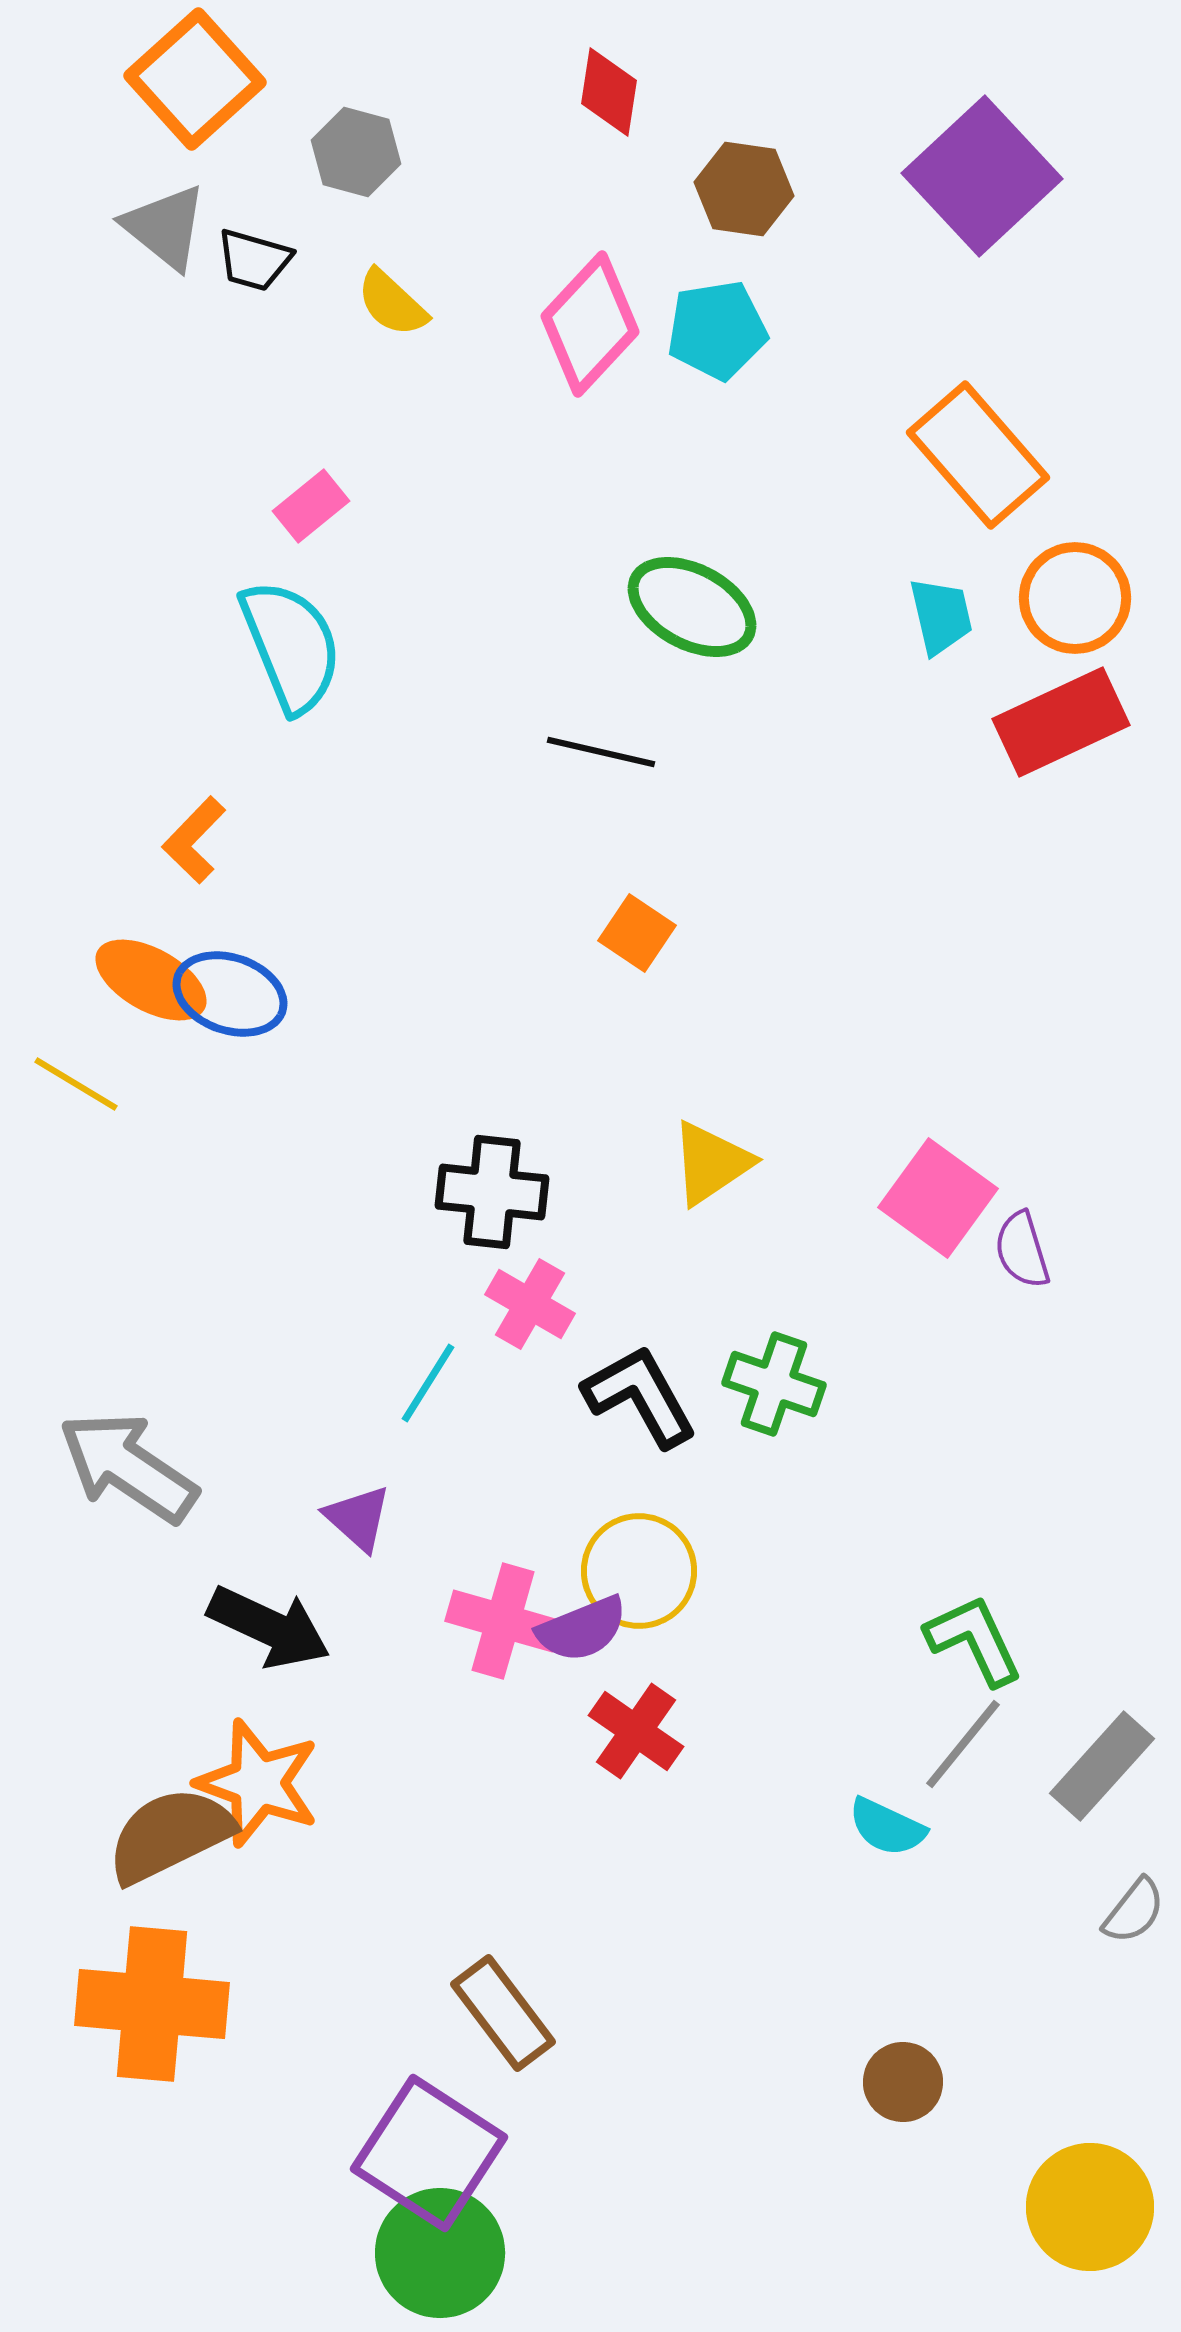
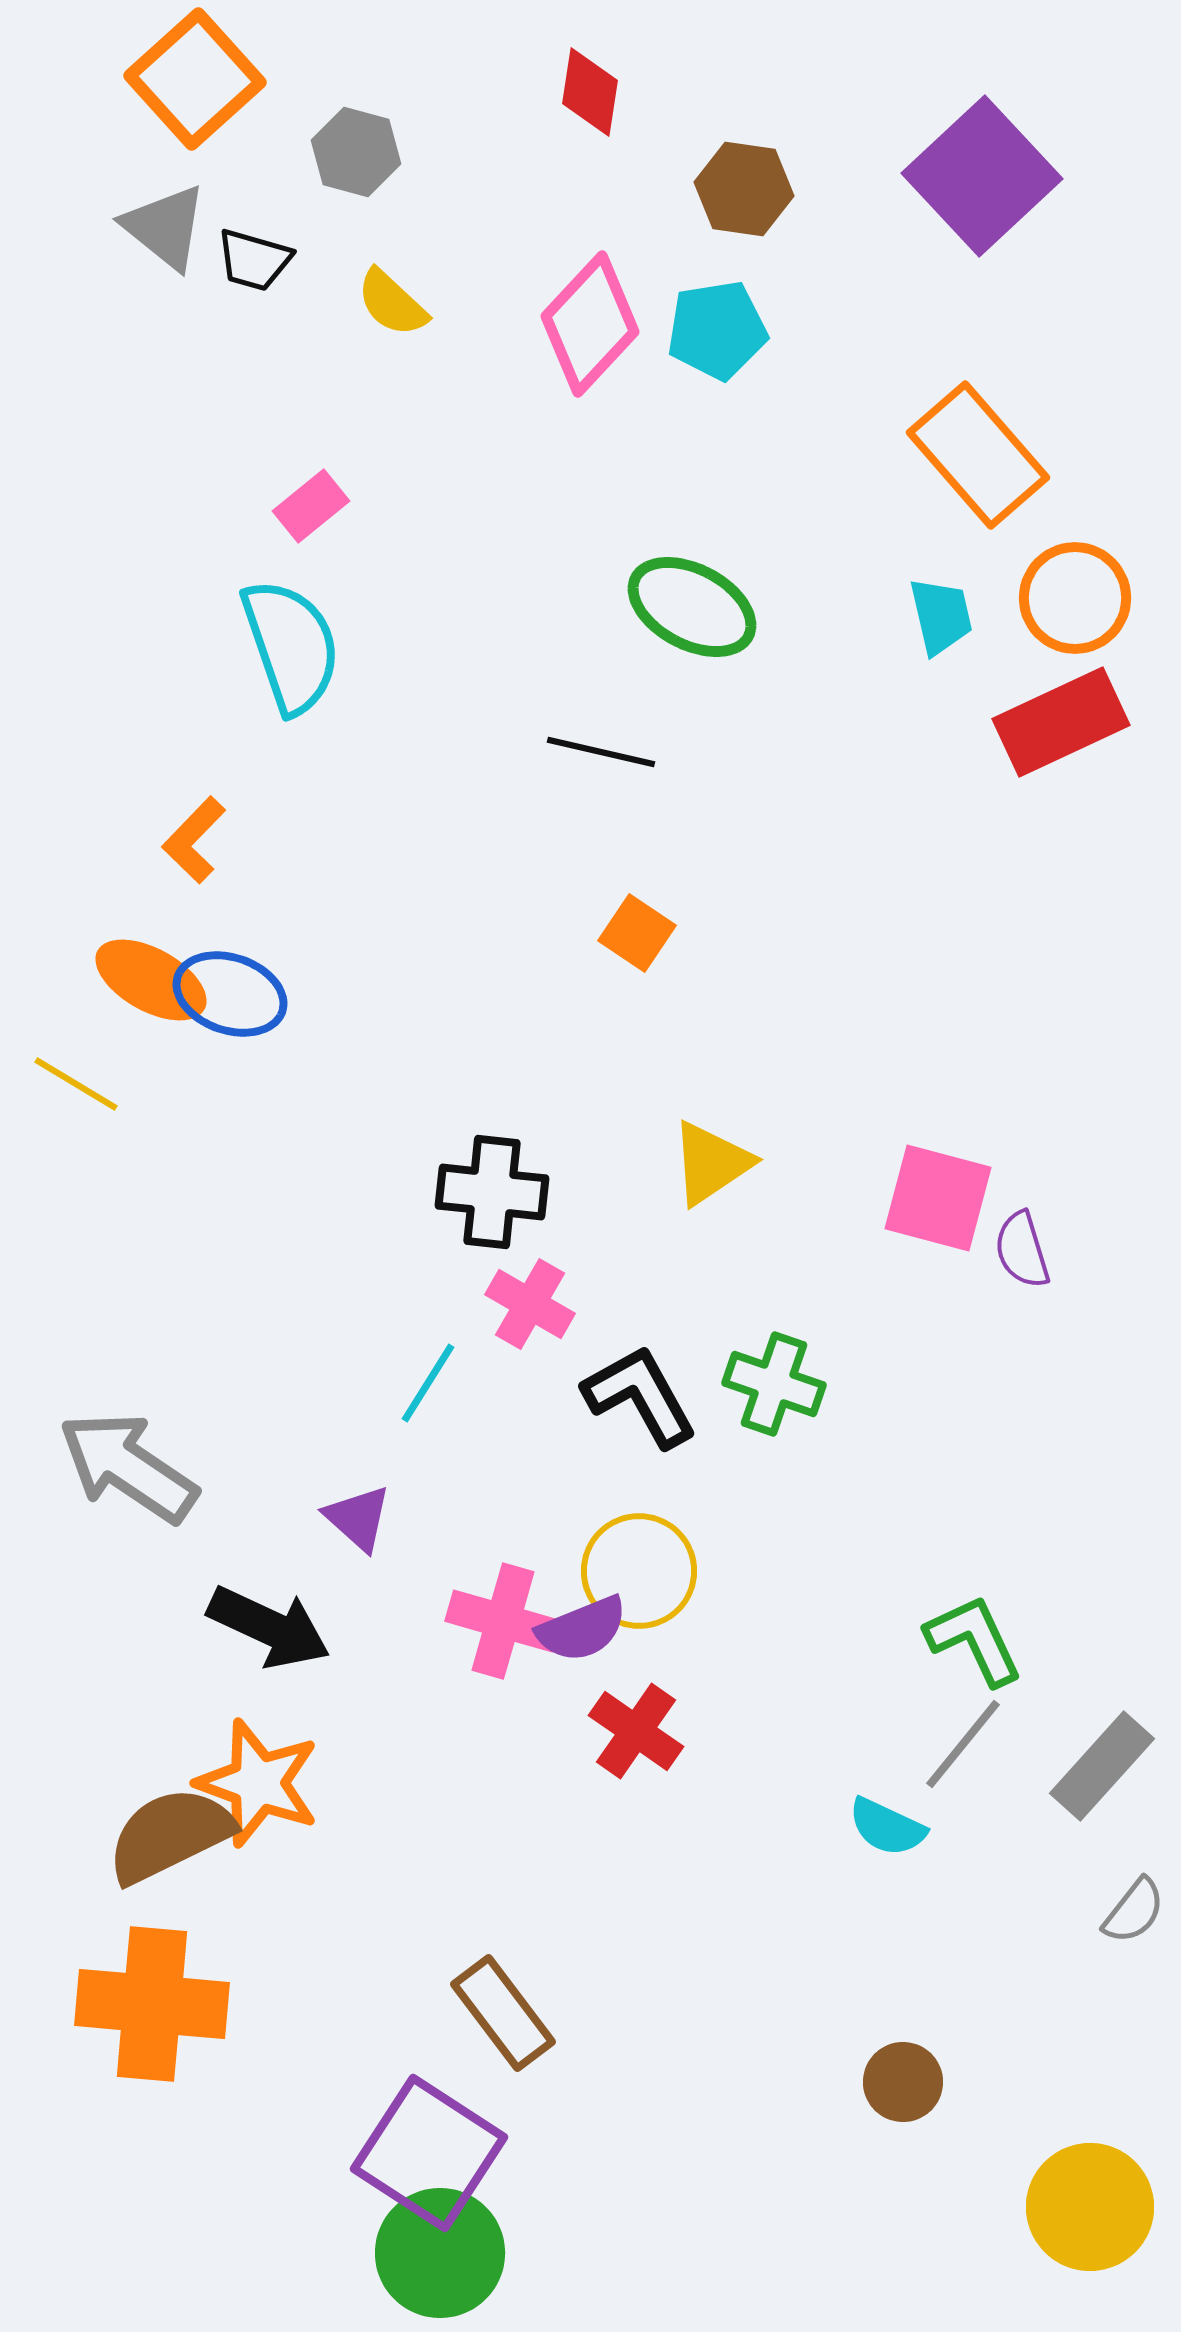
red diamond at (609, 92): moved 19 px left
cyan semicircle at (291, 646): rotated 3 degrees clockwise
pink square at (938, 1198): rotated 21 degrees counterclockwise
